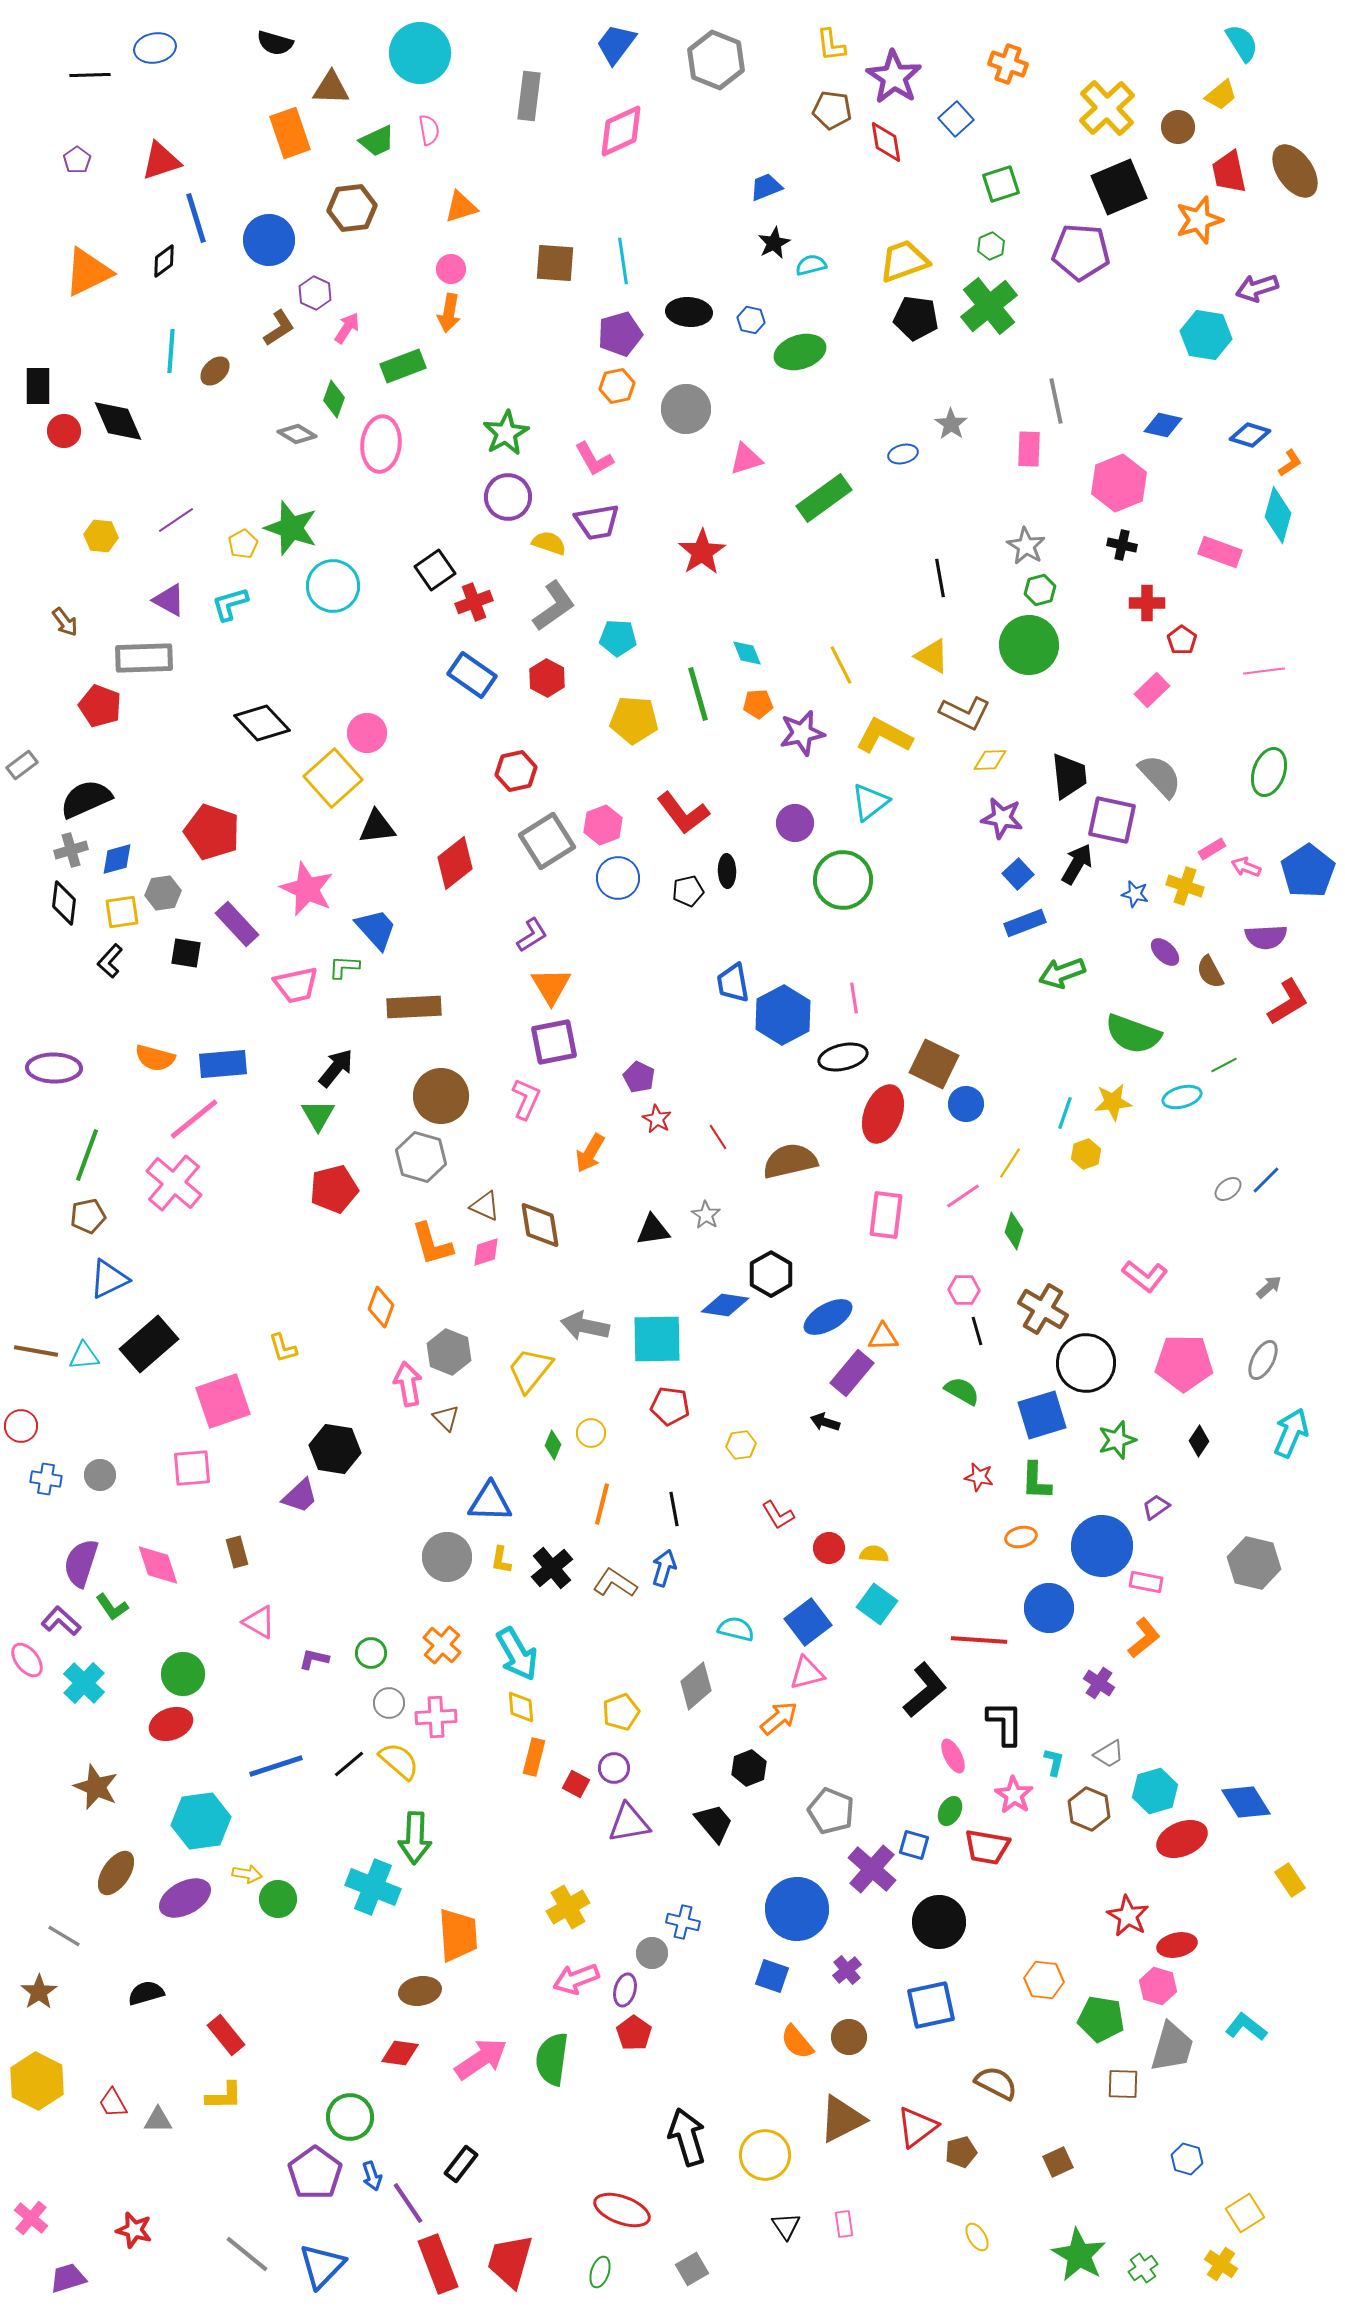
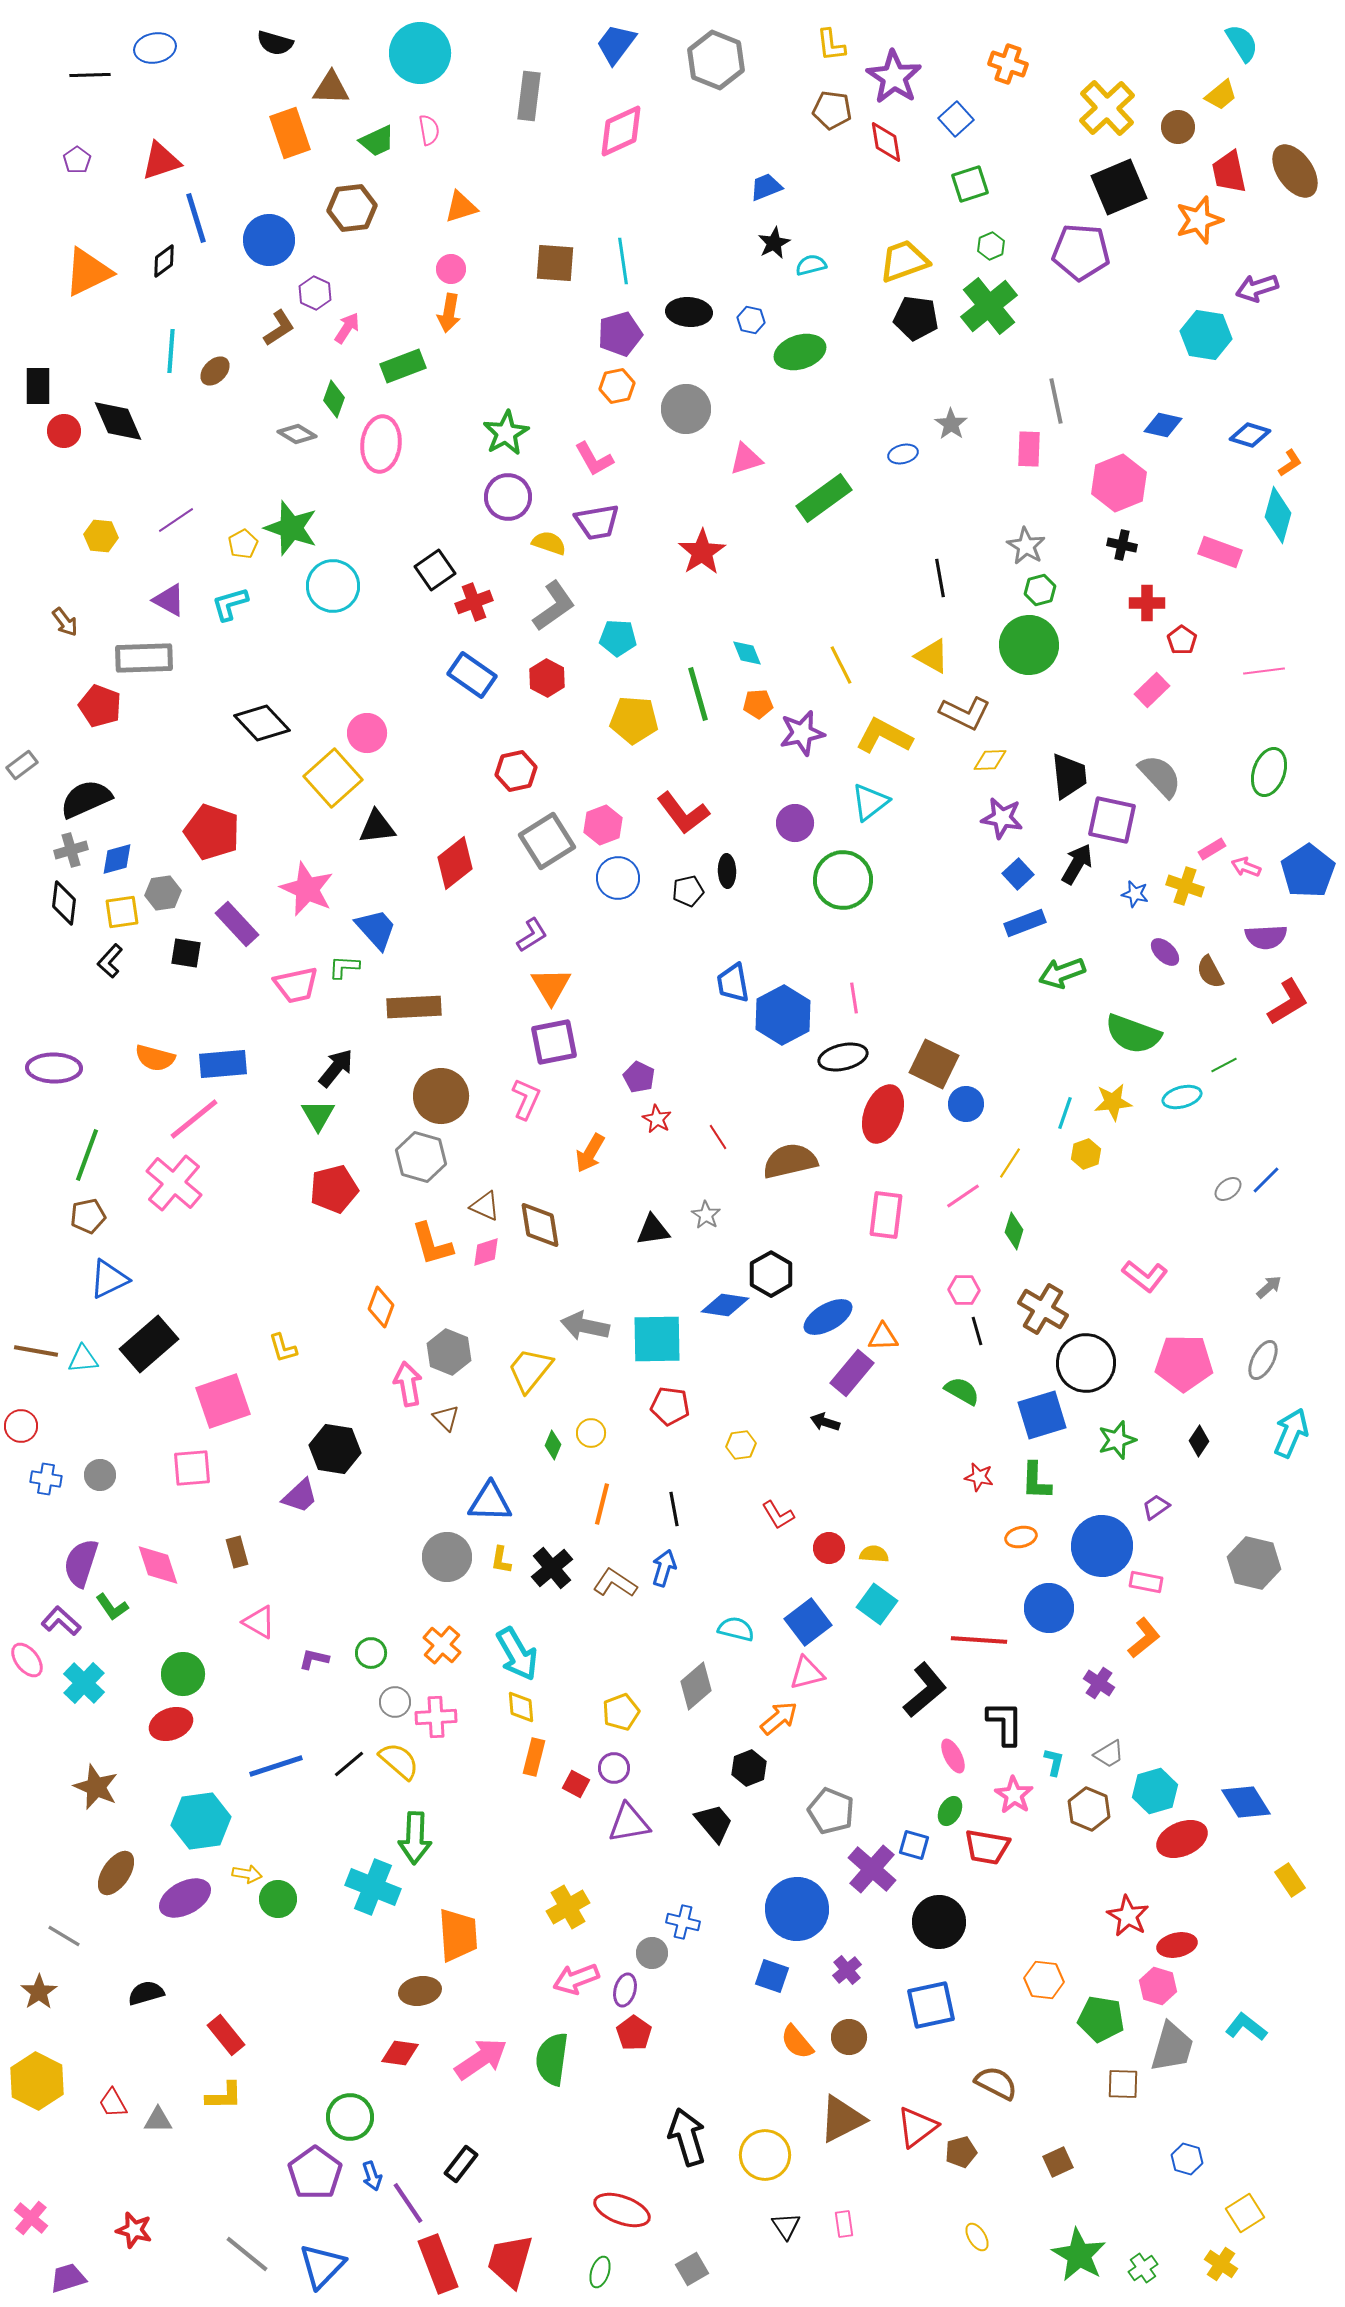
green square at (1001, 184): moved 31 px left
cyan triangle at (84, 1356): moved 1 px left, 3 px down
gray circle at (389, 1703): moved 6 px right, 1 px up
